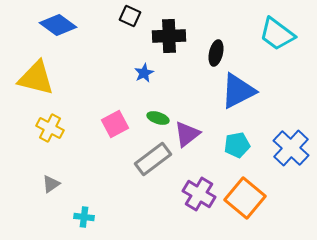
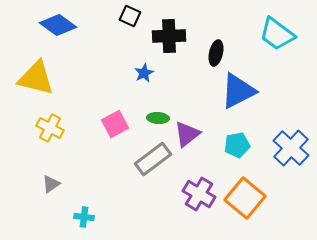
green ellipse: rotated 15 degrees counterclockwise
